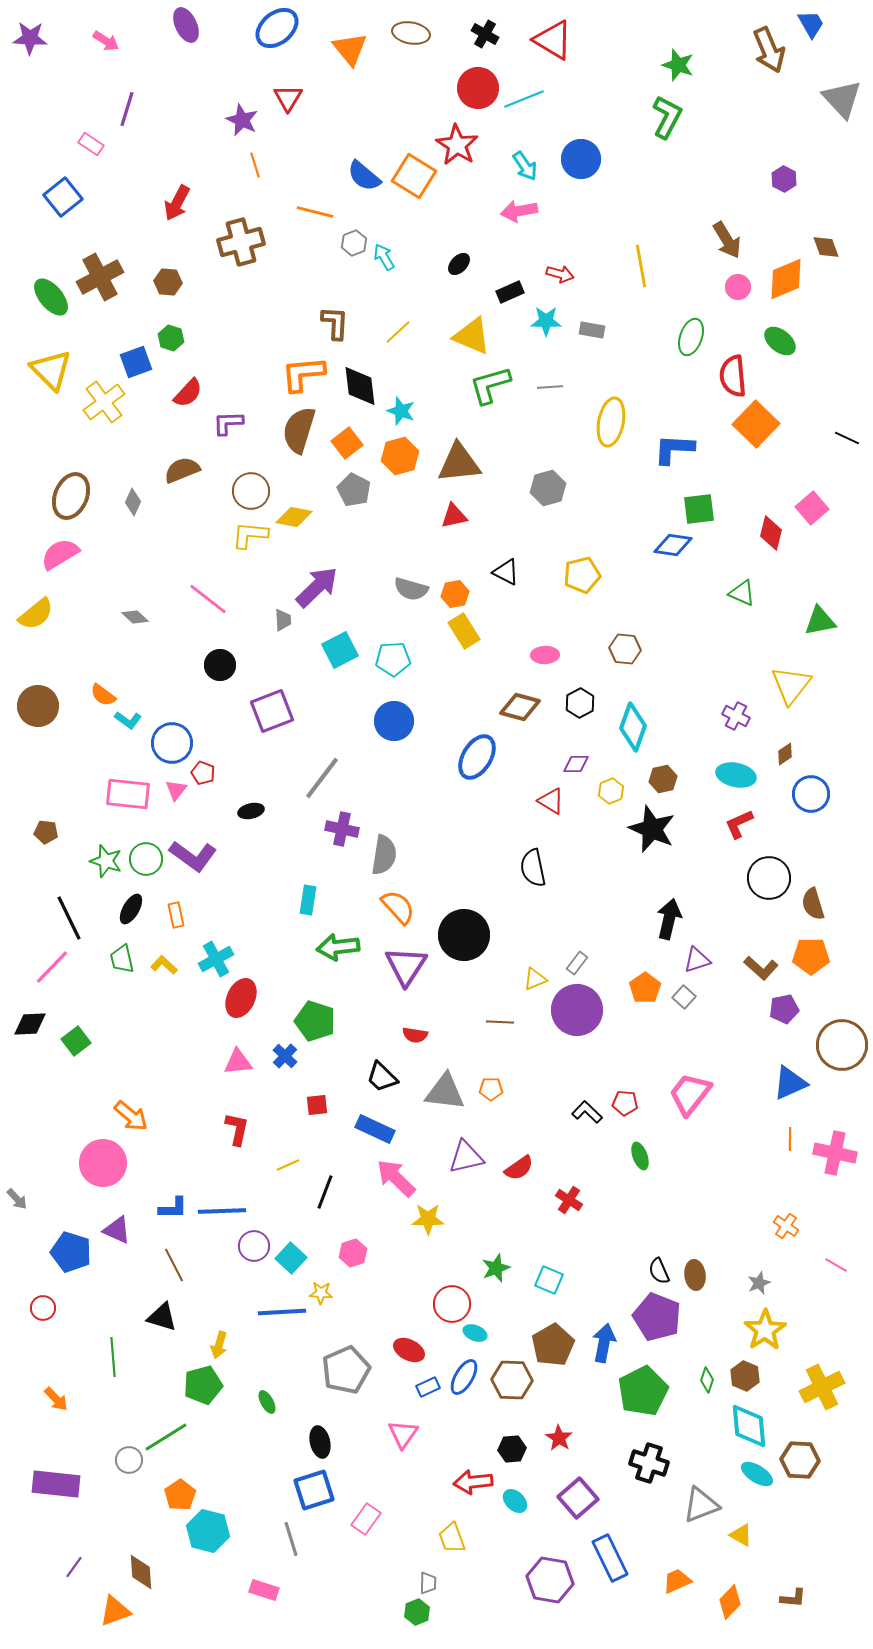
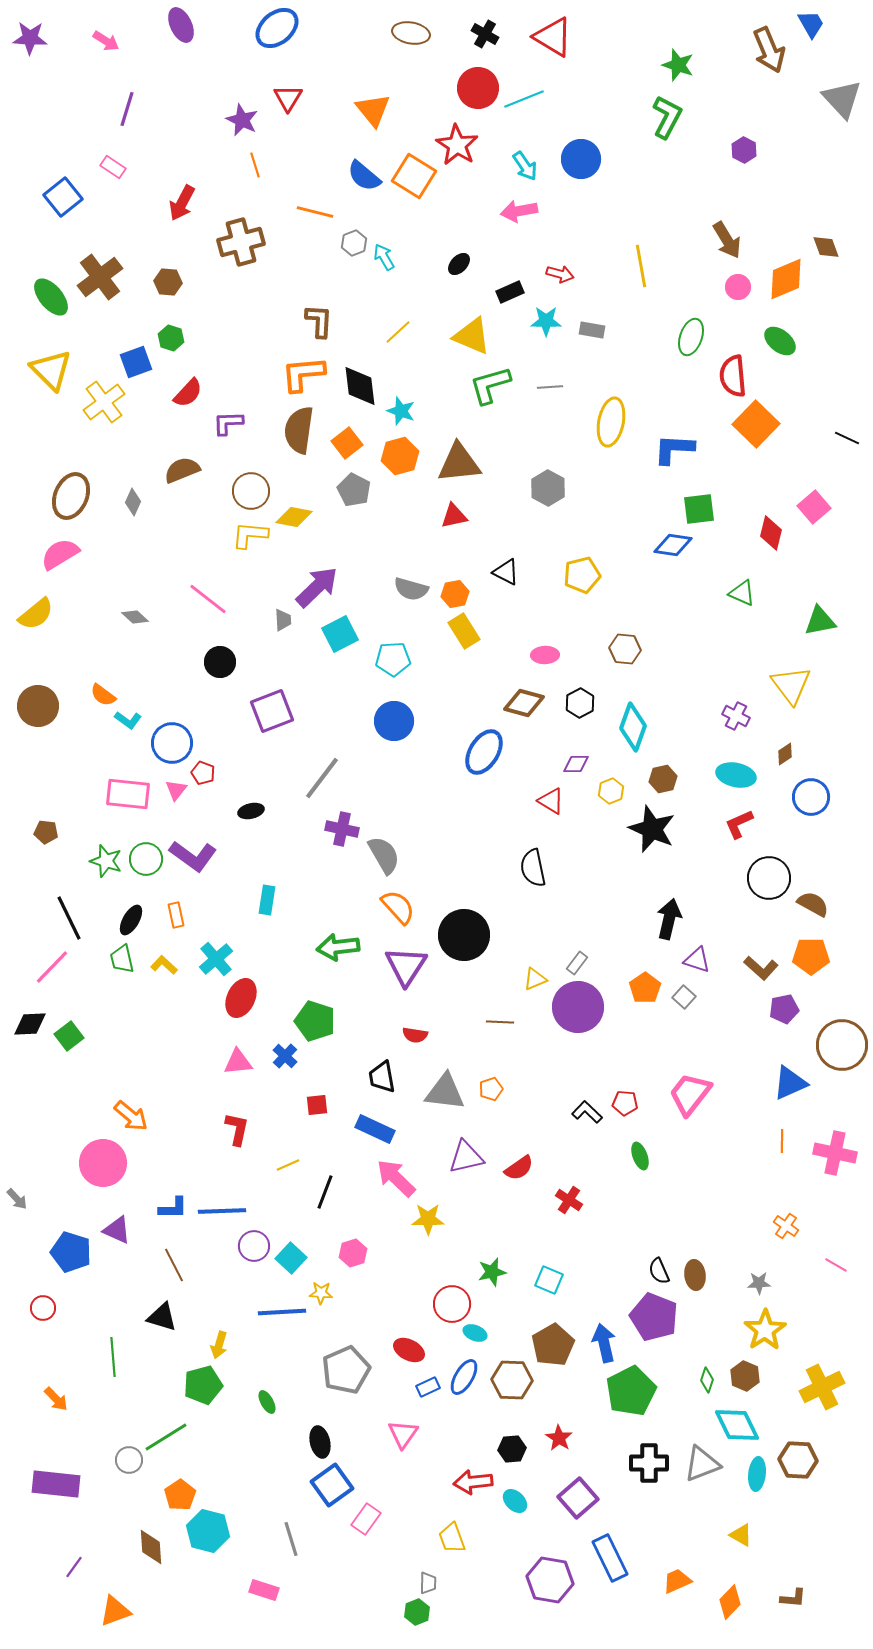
purple ellipse at (186, 25): moved 5 px left
red triangle at (553, 40): moved 3 px up
orange triangle at (350, 49): moved 23 px right, 61 px down
pink rectangle at (91, 144): moved 22 px right, 23 px down
purple hexagon at (784, 179): moved 40 px left, 29 px up
red arrow at (177, 203): moved 5 px right
brown cross at (100, 277): rotated 9 degrees counterclockwise
brown L-shape at (335, 323): moved 16 px left, 2 px up
brown semicircle at (299, 430): rotated 9 degrees counterclockwise
gray hexagon at (548, 488): rotated 16 degrees counterclockwise
pink square at (812, 508): moved 2 px right, 1 px up
cyan square at (340, 650): moved 16 px up
black circle at (220, 665): moved 3 px up
yellow triangle at (791, 685): rotated 15 degrees counterclockwise
brown diamond at (520, 707): moved 4 px right, 4 px up
blue ellipse at (477, 757): moved 7 px right, 5 px up
blue circle at (811, 794): moved 3 px down
gray semicircle at (384, 855): rotated 39 degrees counterclockwise
cyan rectangle at (308, 900): moved 41 px left
brown semicircle at (813, 904): rotated 136 degrees clockwise
black ellipse at (131, 909): moved 11 px down
cyan cross at (216, 959): rotated 12 degrees counterclockwise
purple triangle at (697, 960): rotated 36 degrees clockwise
purple circle at (577, 1010): moved 1 px right, 3 px up
green square at (76, 1041): moved 7 px left, 5 px up
black trapezoid at (382, 1077): rotated 36 degrees clockwise
orange pentagon at (491, 1089): rotated 20 degrees counterclockwise
orange line at (790, 1139): moved 8 px left, 2 px down
green star at (496, 1268): moved 4 px left, 4 px down; rotated 8 degrees clockwise
gray star at (759, 1283): rotated 20 degrees clockwise
purple pentagon at (657, 1317): moved 3 px left
blue arrow at (604, 1343): rotated 24 degrees counterclockwise
green pentagon at (643, 1391): moved 12 px left
cyan diamond at (749, 1426): moved 12 px left, 1 px up; rotated 21 degrees counterclockwise
brown hexagon at (800, 1460): moved 2 px left
black cross at (649, 1463): rotated 18 degrees counterclockwise
cyan ellipse at (757, 1474): rotated 64 degrees clockwise
blue square at (314, 1490): moved 18 px right, 5 px up; rotated 18 degrees counterclockwise
gray triangle at (701, 1505): moved 1 px right, 41 px up
brown diamond at (141, 1572): moved 10 px right, 25 px up
